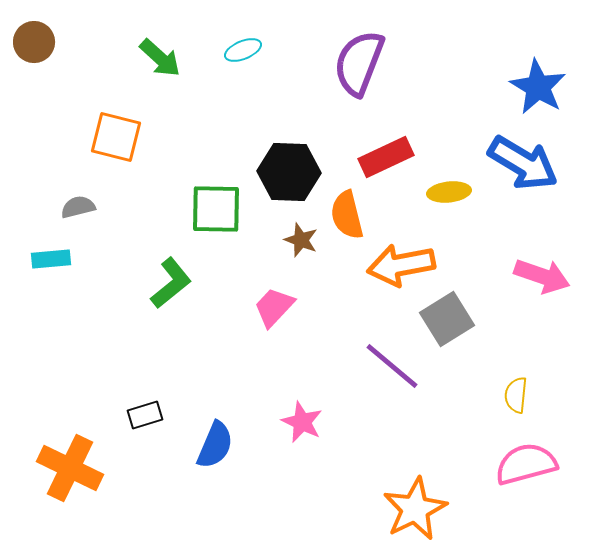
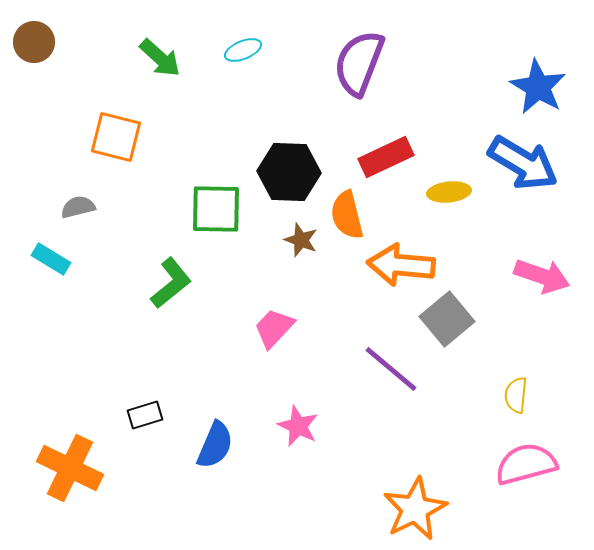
cyan rectangle: rotated 36 degrees clockwise
orange arrow: rotated 16 degrees clockwise
pink trapezoid: moved 21 px down
gray square: rotated 8 degrees counterclockwise
purple line: moved 1 px left, 3 px down
pink star: moved 4 px left, 4 px down
